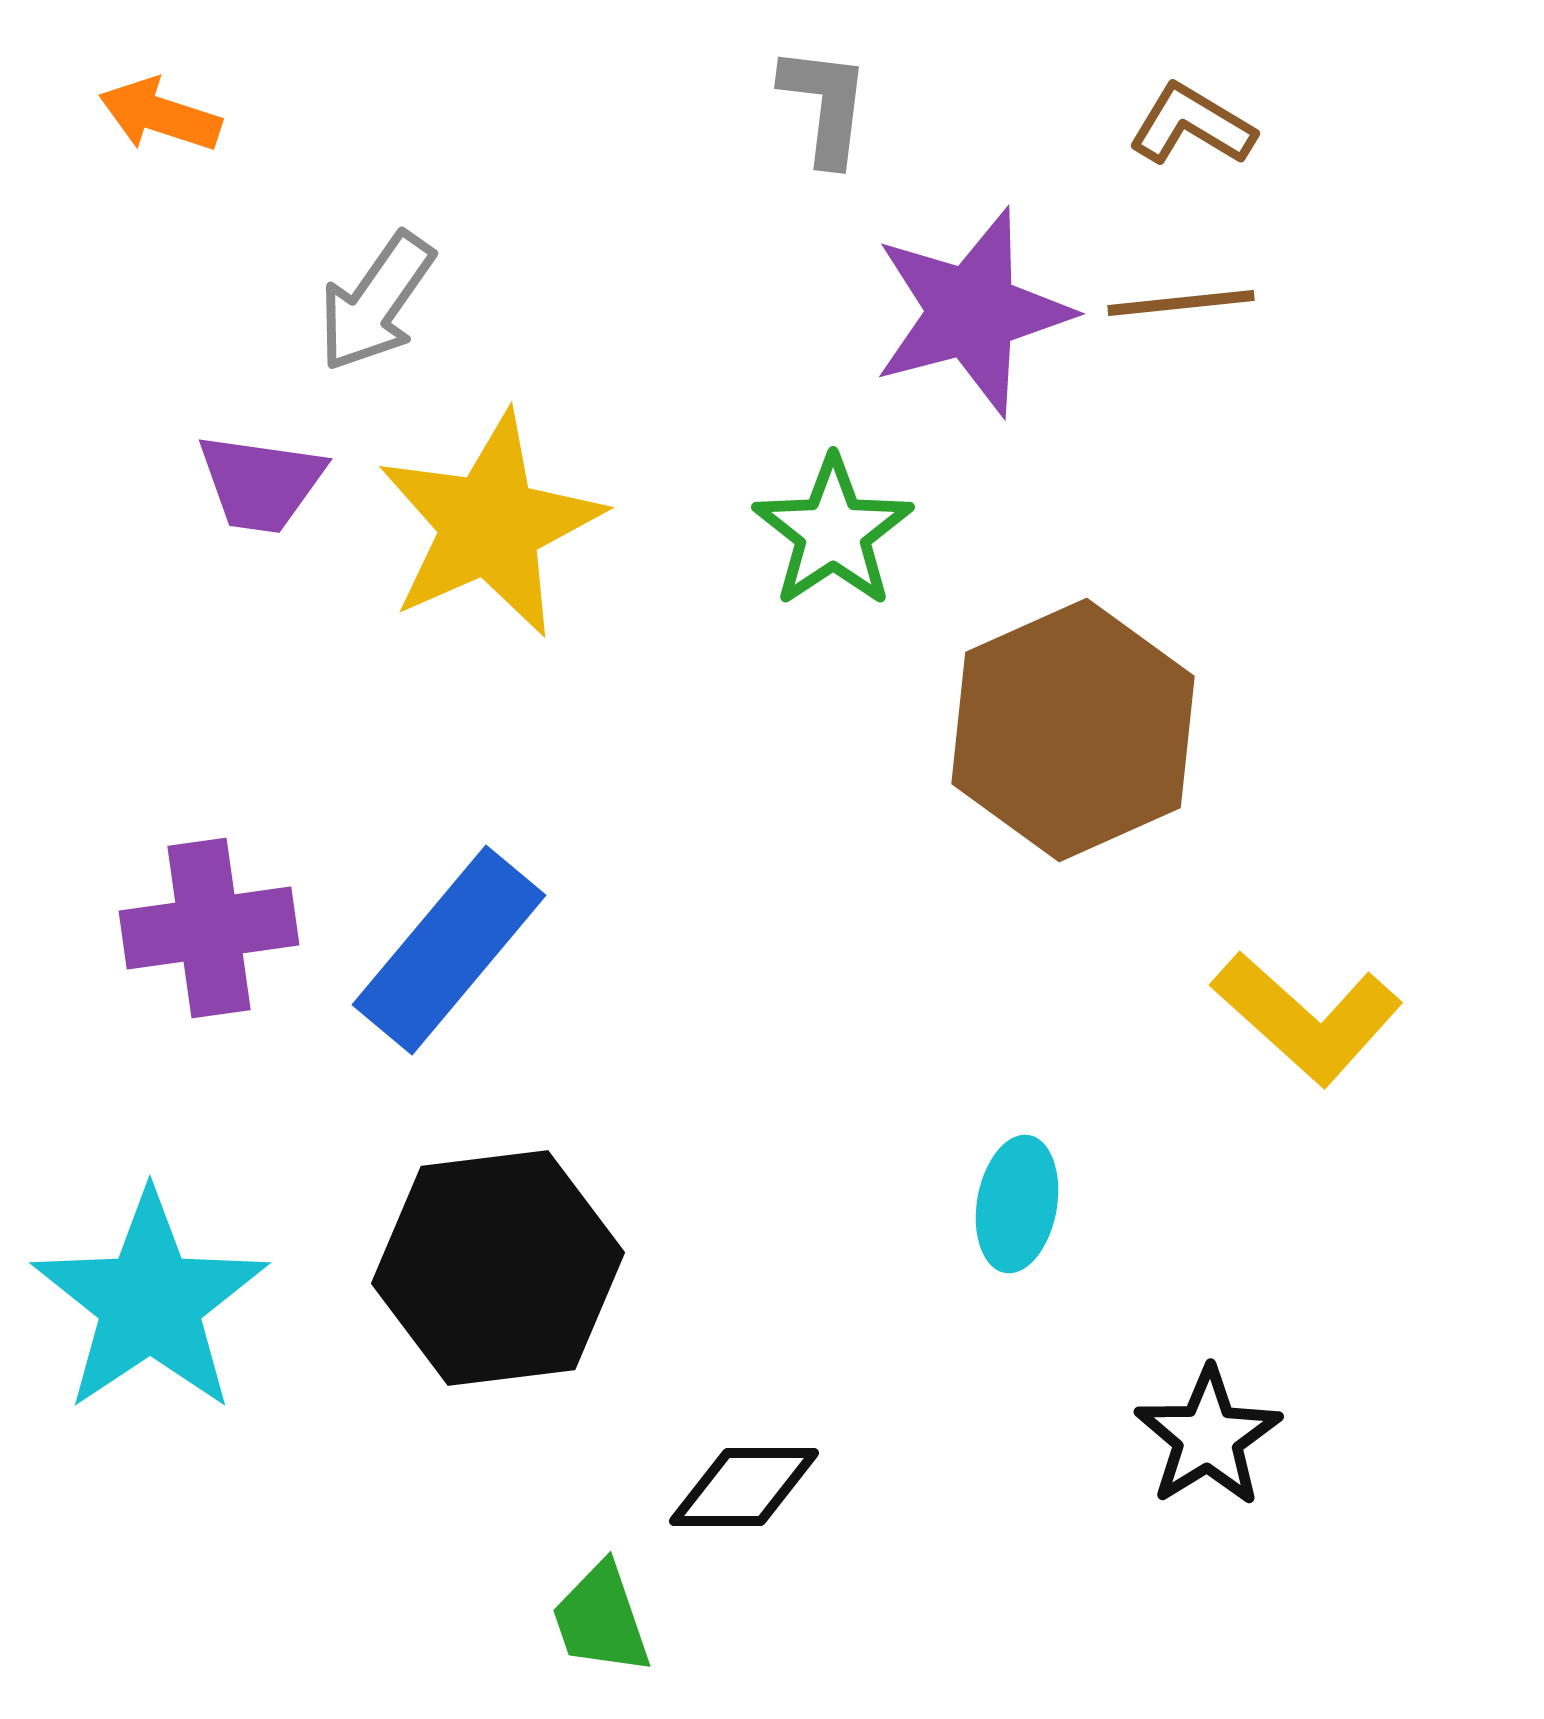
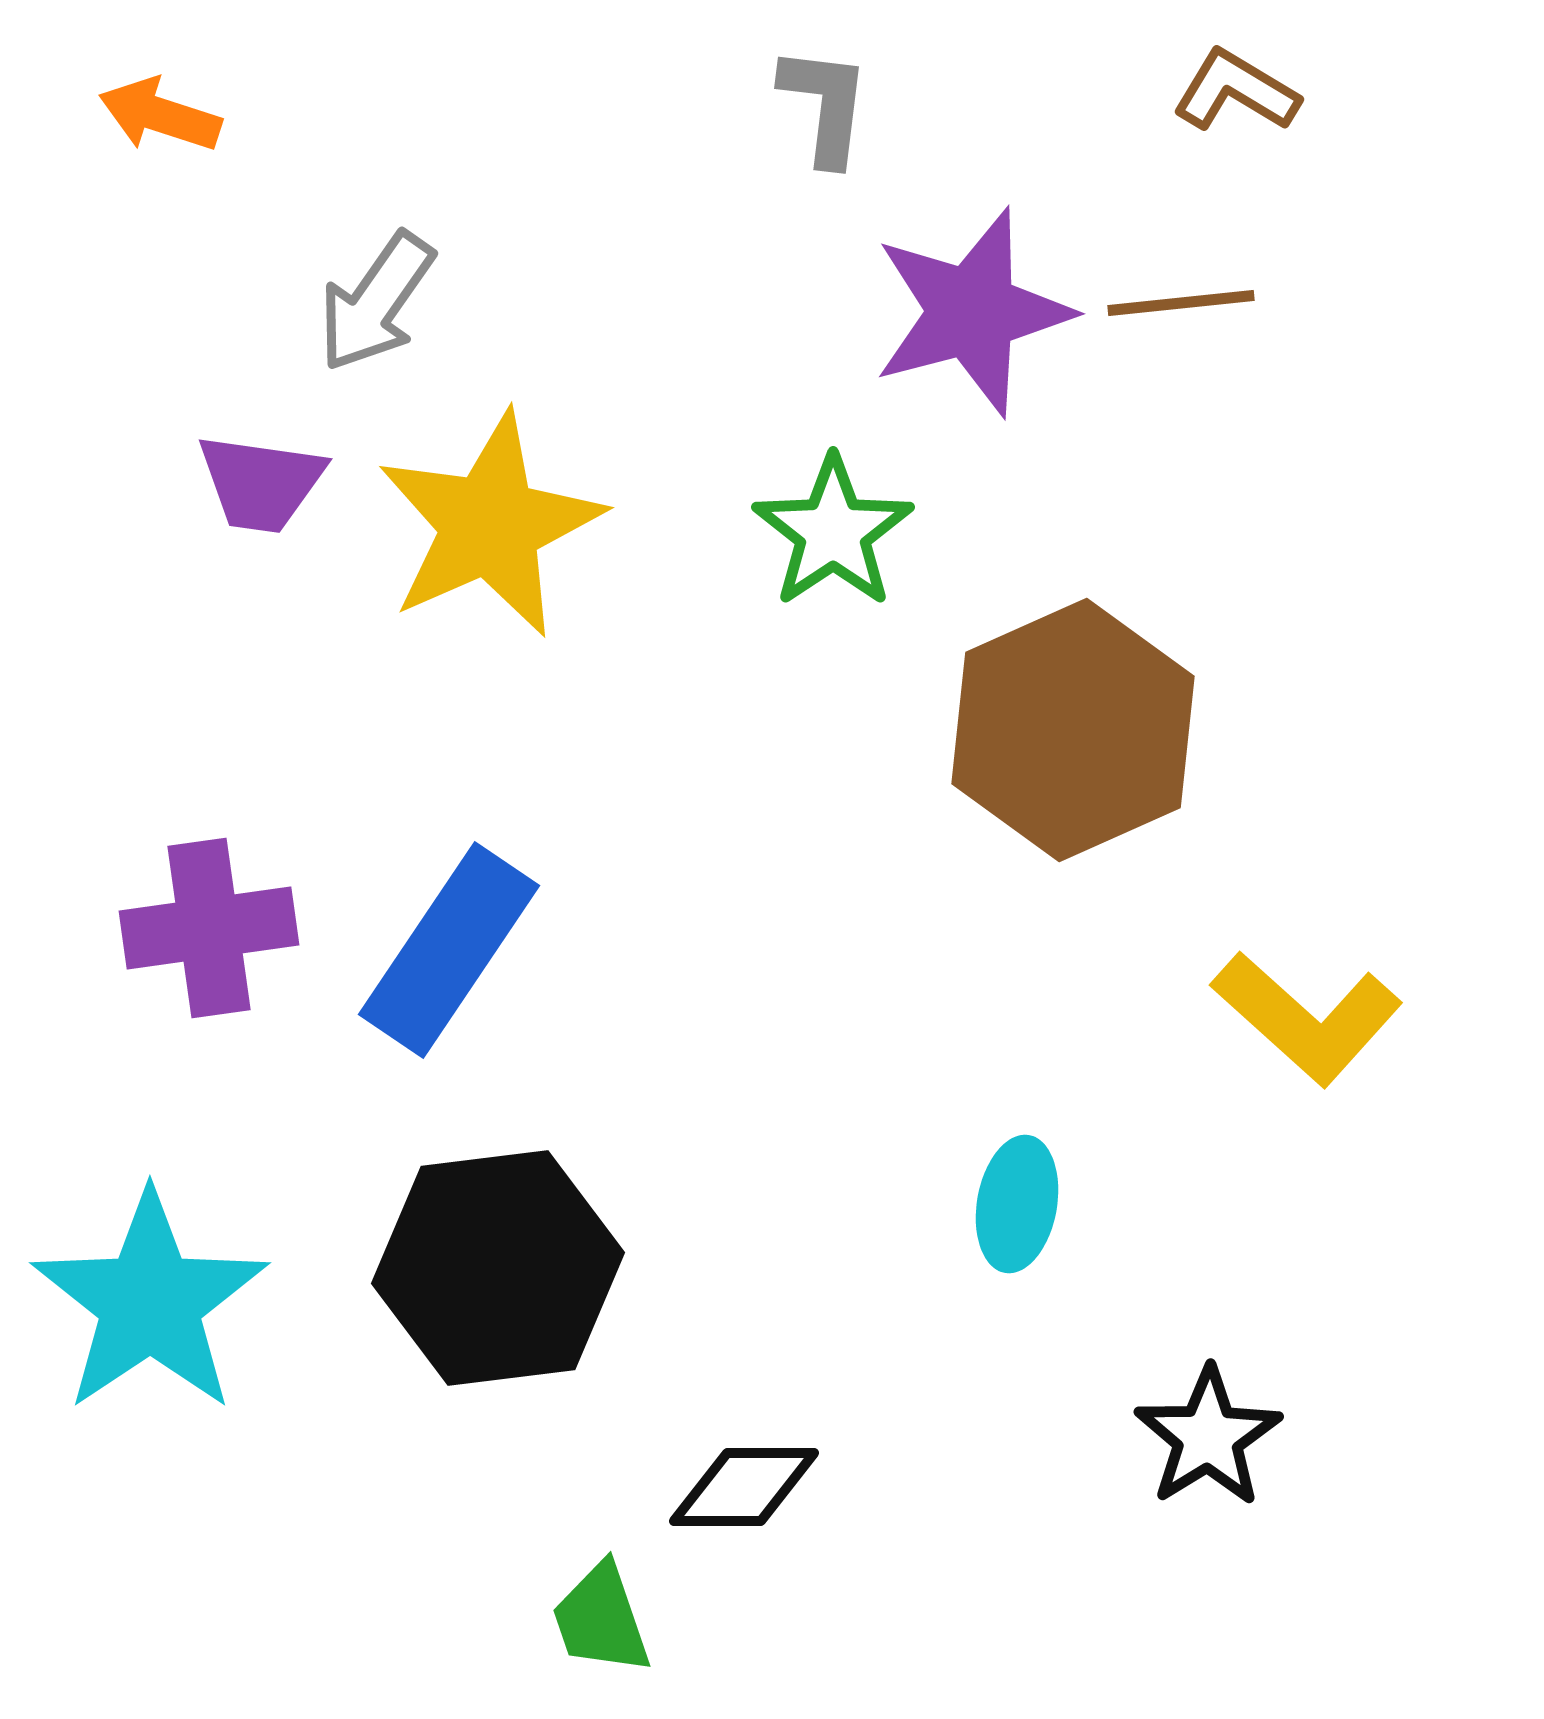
brown L-shape: moved 44 px right, 34 px up
blue rectangle: rotated 6 degrees counterclockwise
